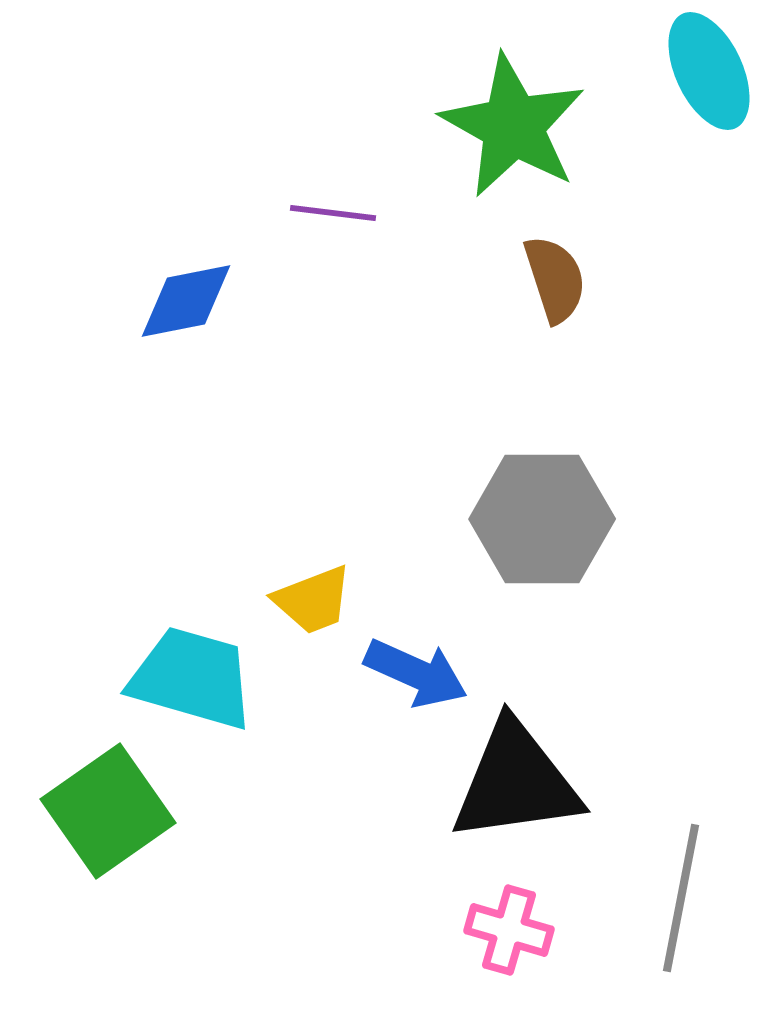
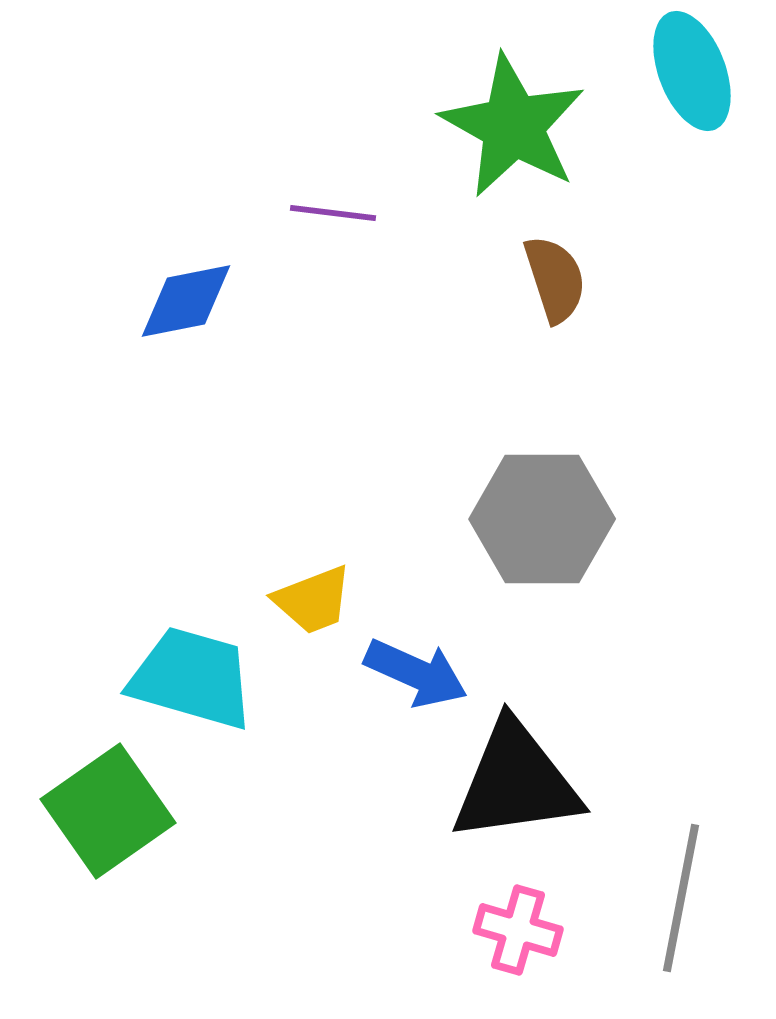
cyan ellipse: moved 17 px left; rotated 4 degrees clockwise
pink cross: moved 9 px right
